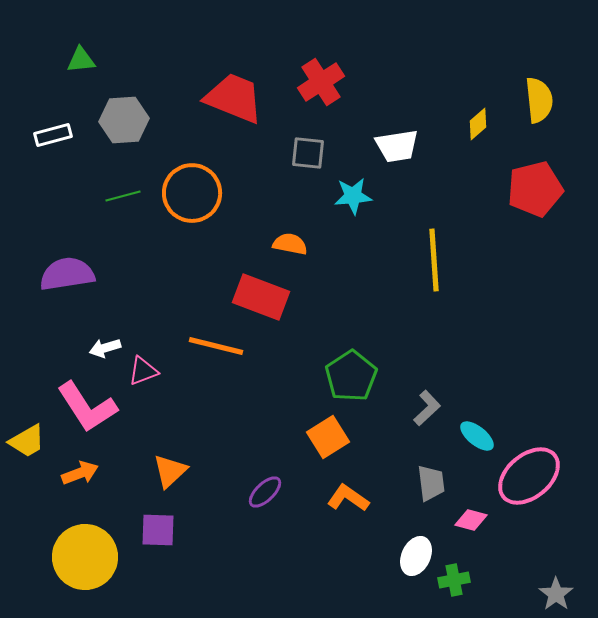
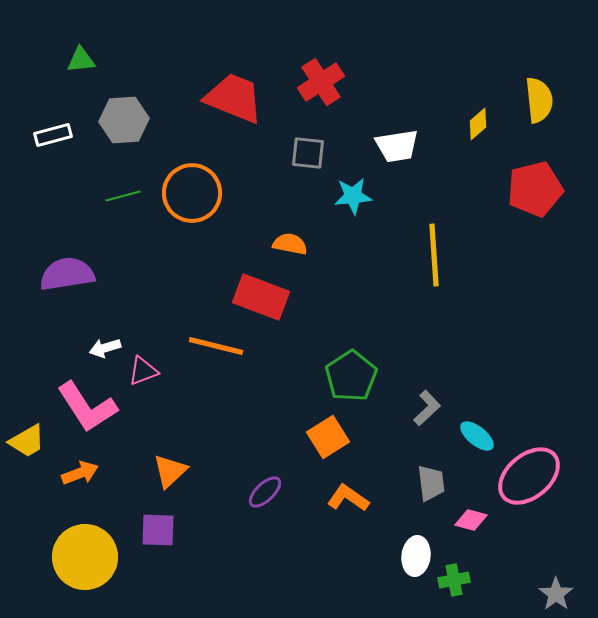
yellow line: moved 5 px up
white ellipse: rotated 18 degrees counterclockwise
